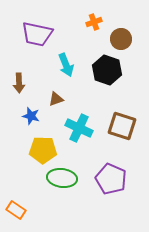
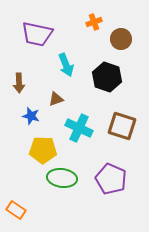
black hexagon: moved 7 px down
